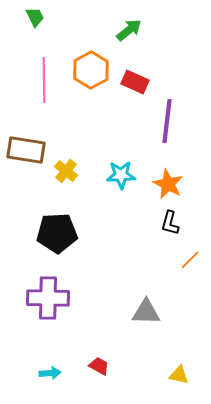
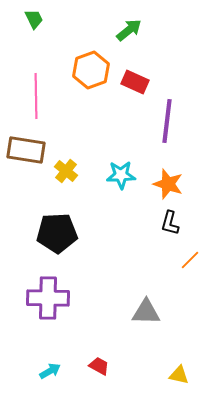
green trapezoid: moved 1 px left, 2 px down
orange hexagon: rotated 9 degrees clockwise
pink line: moved 8 px left, 16 px down
orange star: rotated 8 degrees counterclockwise
cyan arrow: moved 2 px up; rotated 25 degrees counterclockwise
